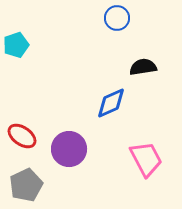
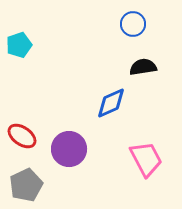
blue circle: moved 16 px right, 6 px down
cyan pentagon: moved 3 px right
